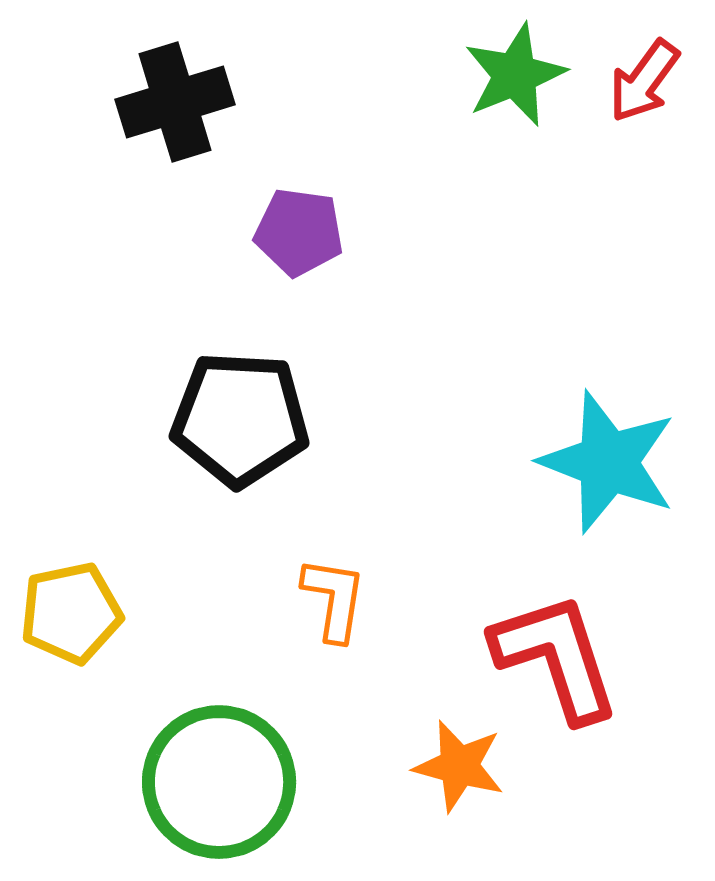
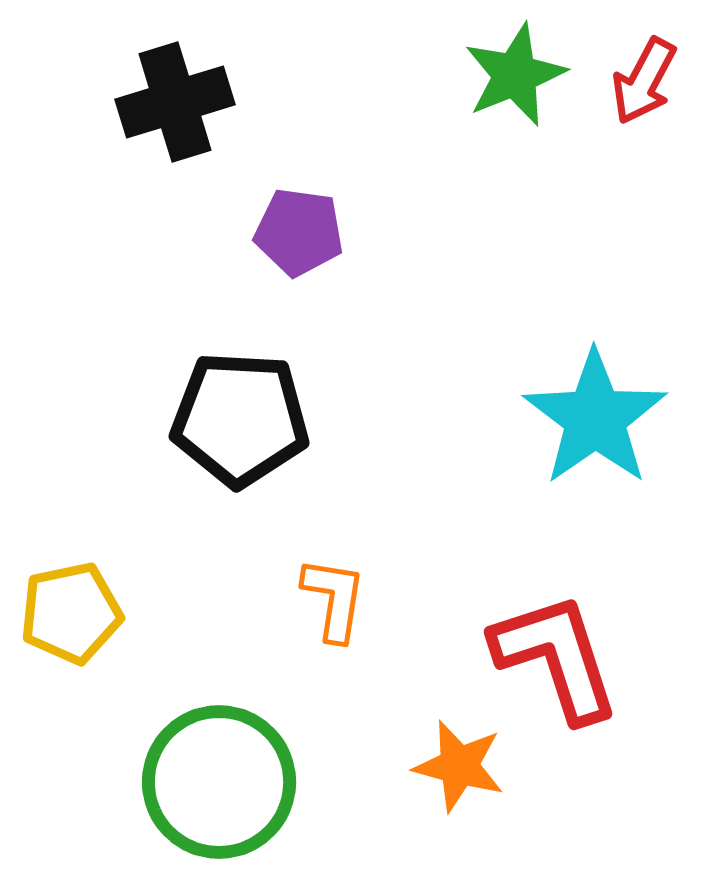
red arrow: rotated 8 degrees counterclockwise
cyan star: moved 13 px left, 44 px up; rotated 16 degrees clockwise
